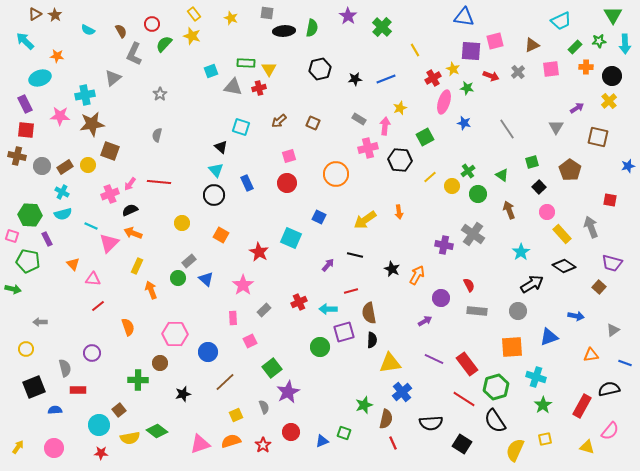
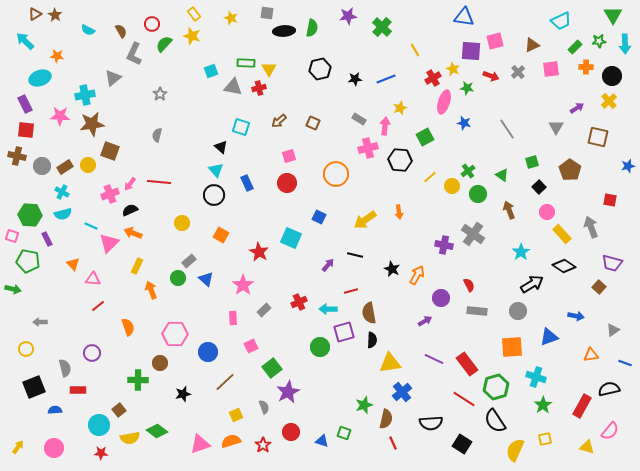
purple star at (348, 16): rotated 30 degrees clockwise
pink square at (250, 341): moved 1 px right, 5 px down
blue triangle at (322, 441): rotated 40 degrees clockwise
